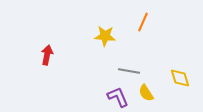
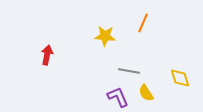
orange line: moved 1 px down
